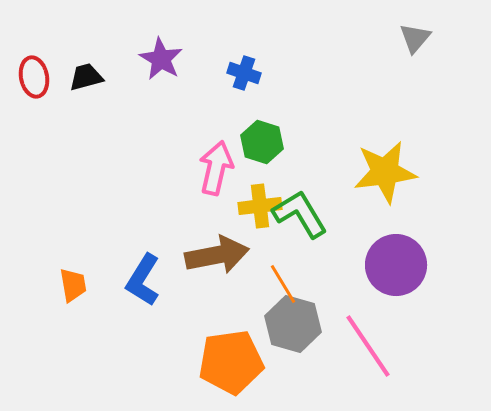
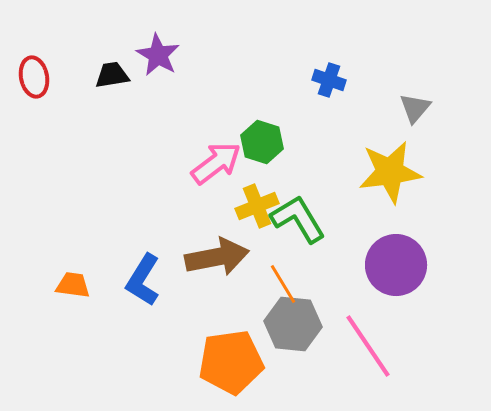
gray triangle: moved 70 px down
purple star: moved 3 px left, 4 px up
blue cross: moved 85 px right, 7 px down
black trapezoid: moved 26 px right, 2 px up; rotated 6 degrees clockwise
pink arrow: moved 5 px up; rotated 40 degrees clockwise
yellow star: moved 5 px right
yellow cross: moved 3 px left; rotated 15 degrees counterclockwise
green L-shape: moved 2 px left, 5 px down
brown arrow: moved 2 px down
orange trapezoid: rotated 72 degrees counterclockwise
gray hexagon: rotated 10 degrees counterclockwise
